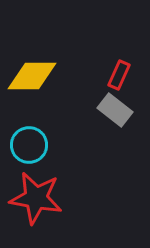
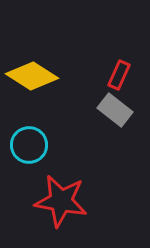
yellow diamond: rotated 33 degrees clockwise
red star: moved 25 px right, 3 px down
